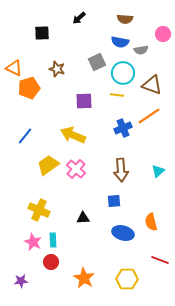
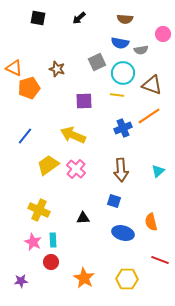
black square: moved 4 px left, 15 px up; rotated 14 degrees clockwise
blue semicircle: moved 1 px down
blue square: rotated 24 degrees clockwise
